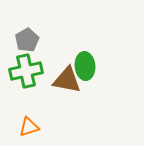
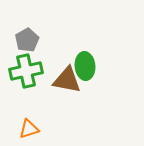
orange triangle: moved 2 px down
